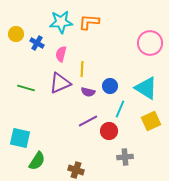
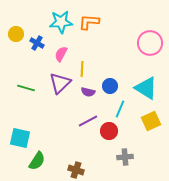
pink semicircle: rotated 14 degrees clockwise
purple triangle: rotated 20 degrees counterclockwise
